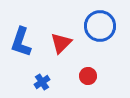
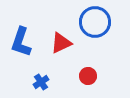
blue circle: moved 5 px left, 4 px up
red triangle: rotated 20 degrees clockwise
blue cross: moved 1 px left
